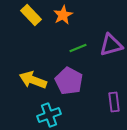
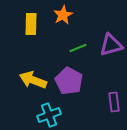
yellow rectangle: moved 9 px down; rotated 45 degrees clockwise
